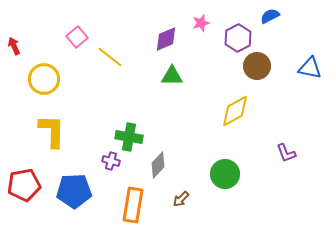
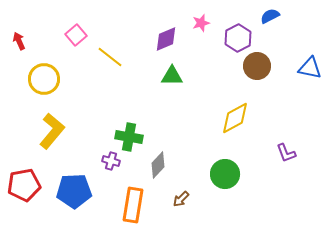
pink square: moved 1 px left, 2 px up
red arrow: moved 5 px right, 5 px up
yellow diamond: moved 7 px down
yellow L-shape: rotated 39 degrees clockwise
